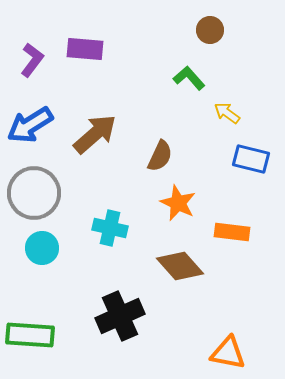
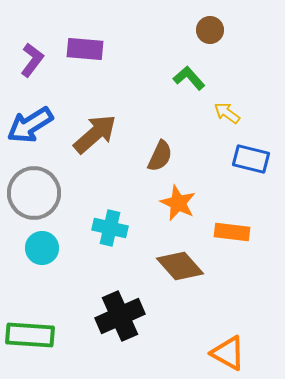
orange triangle: rotated 18 degrees clockwise
